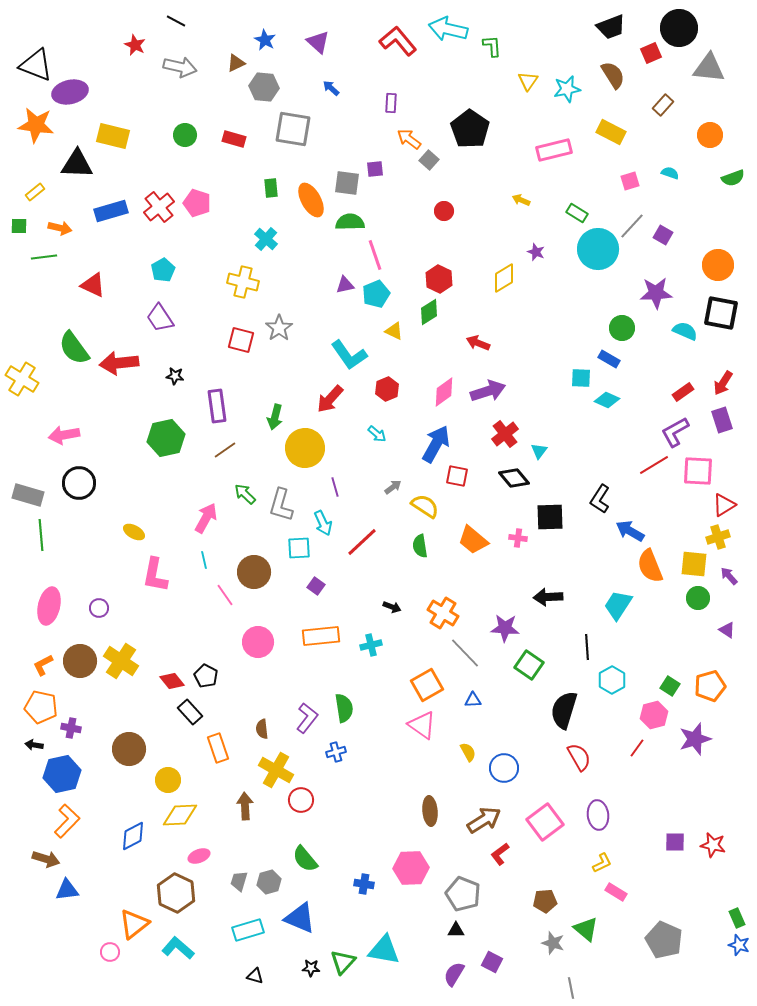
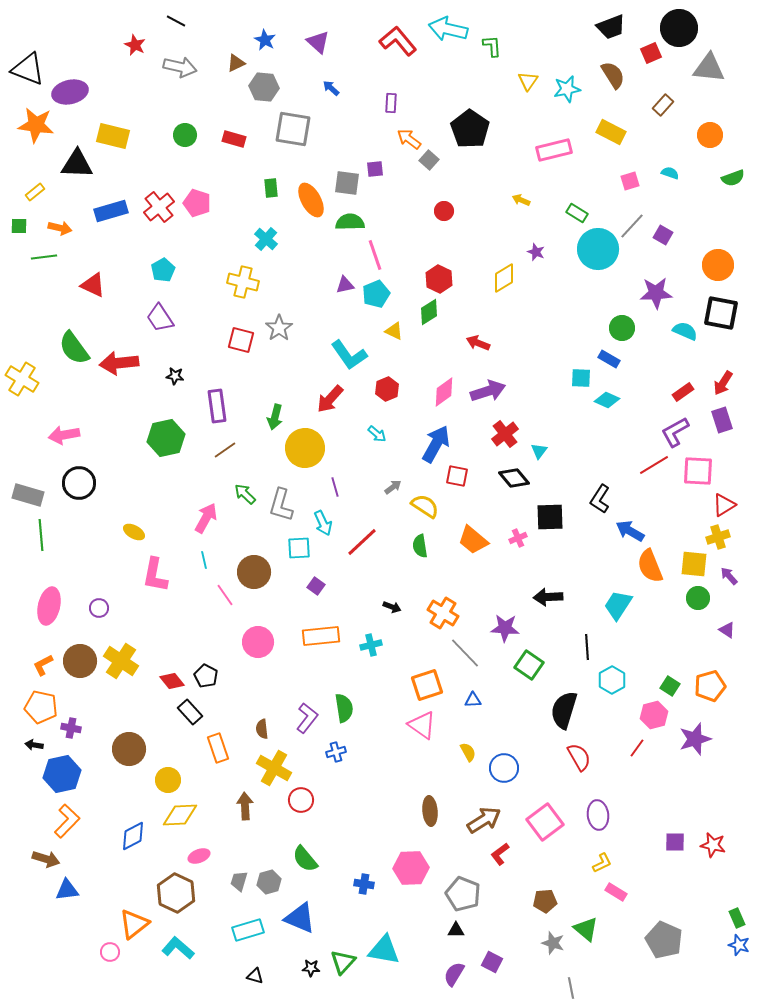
black triangle at (36, 65): moved 8 px left, 4 px down
pink cross at (518, 538): rotated 30 degrees counterclockwise
orange square at (427, 685): rotated 12 degrees clockwise
yellow cross at (276, 770): moved 2 px left, 2 px up
